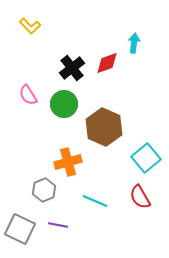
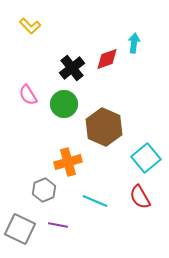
red diamond: moved 4 px up
